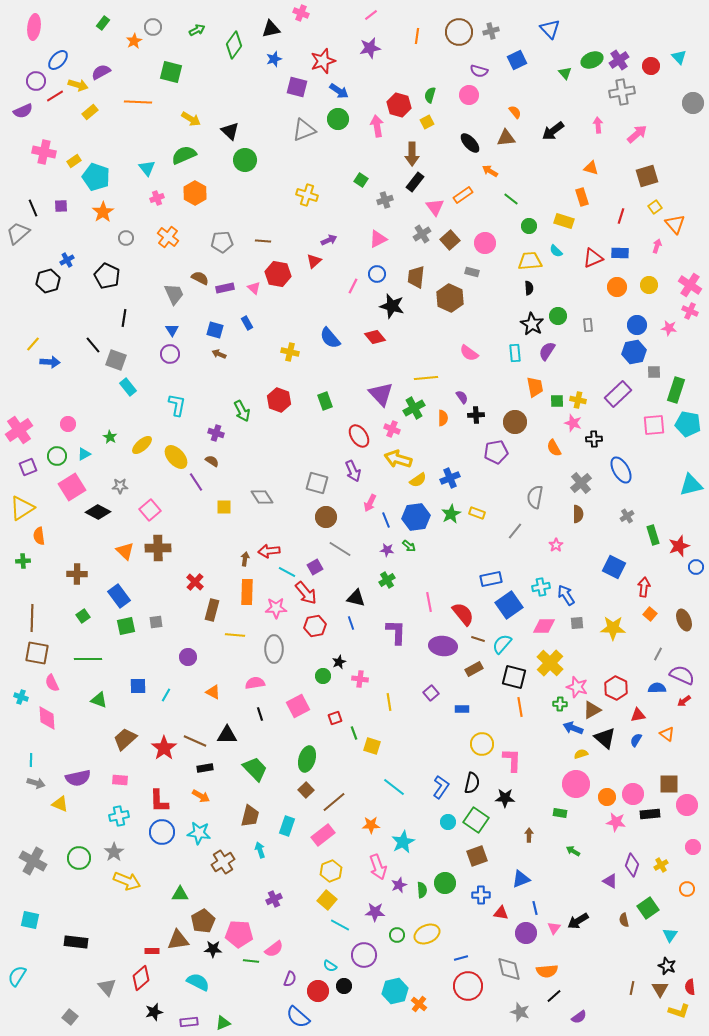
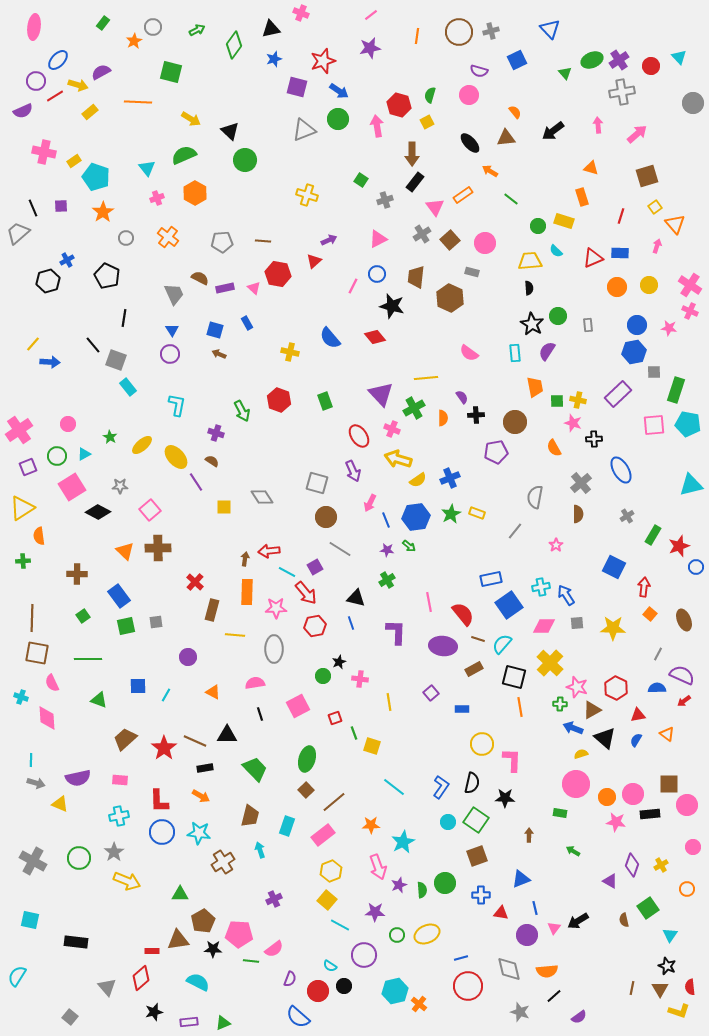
green circle at (529, 226): moved 9 px right
green rectangle at (653, 535): rotated 48 degrees clockwise
purple circle at (526, 933): moved 1 px right, 2 px down
